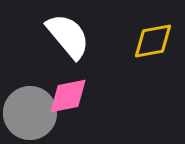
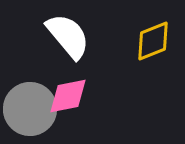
yellow diamond: rotated 12 degrees counterclockwise
gray circle: moved 4 px up
